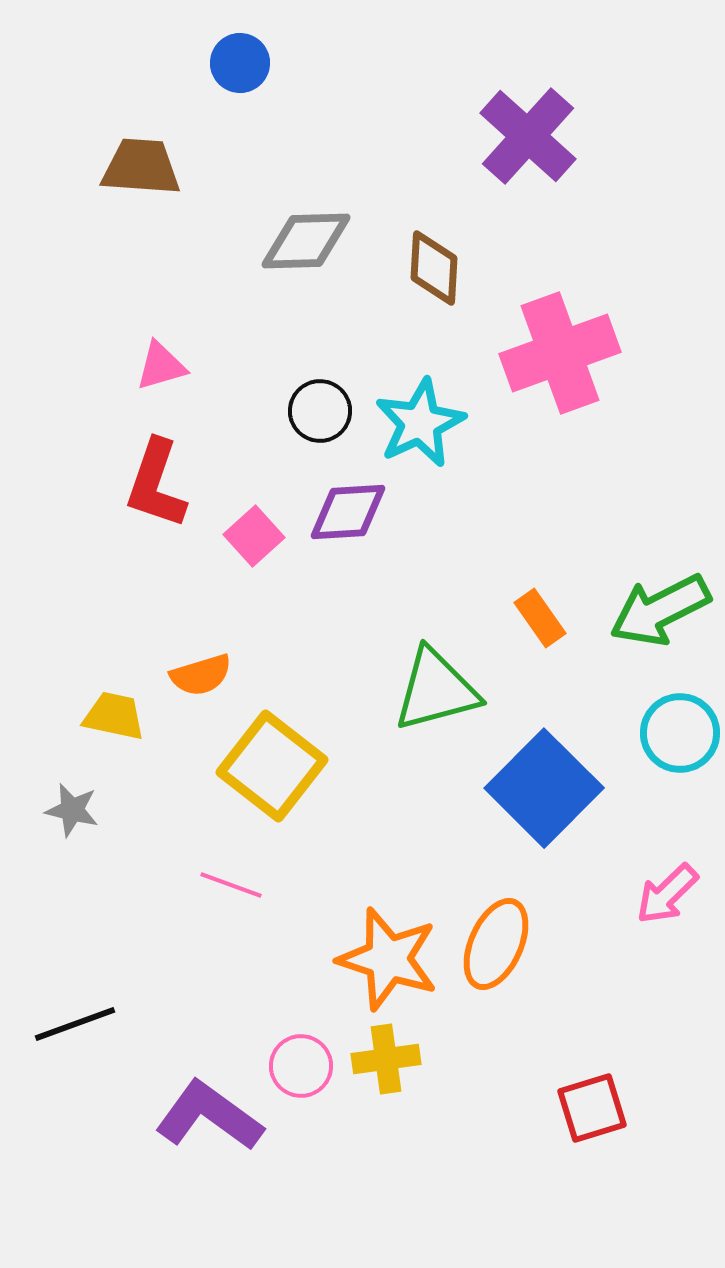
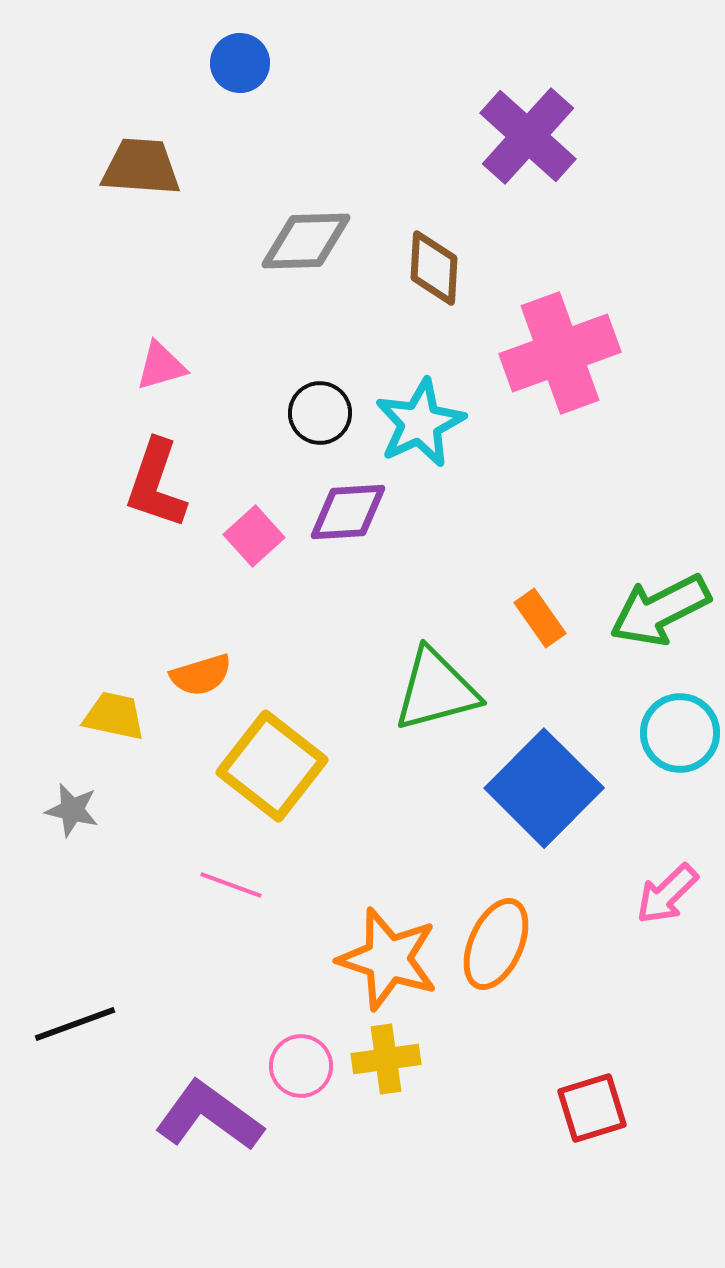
black circle: moved 2 px down
